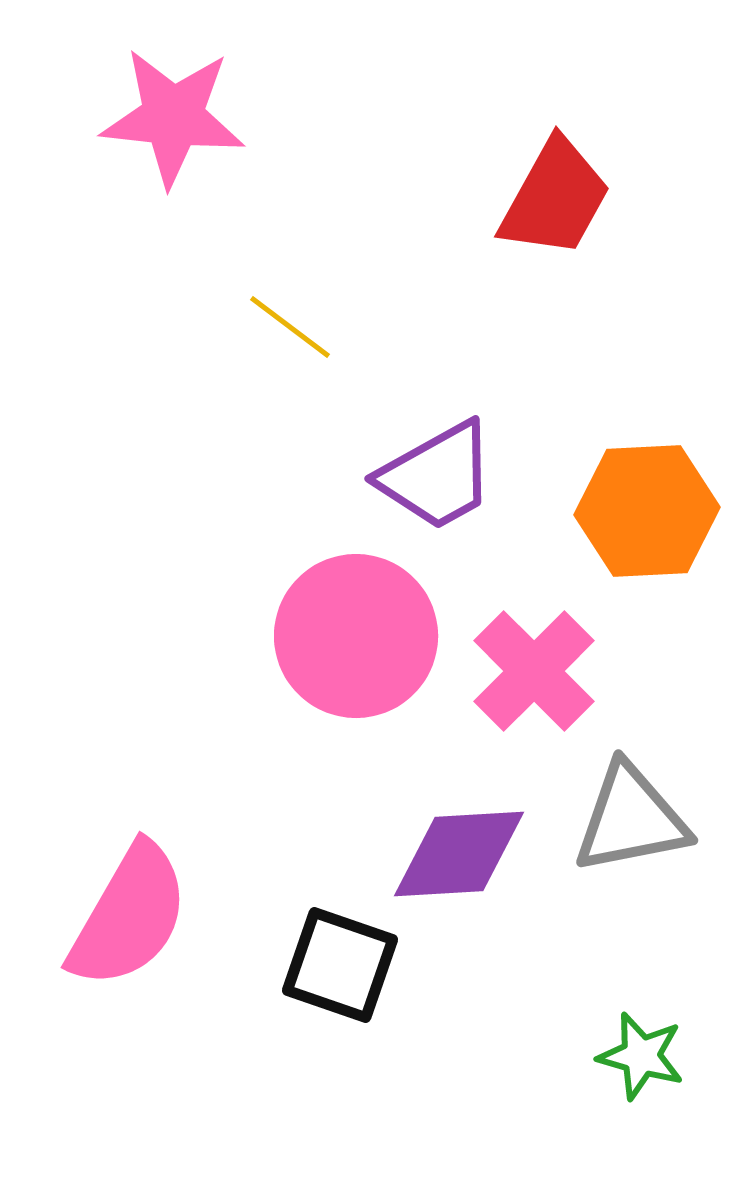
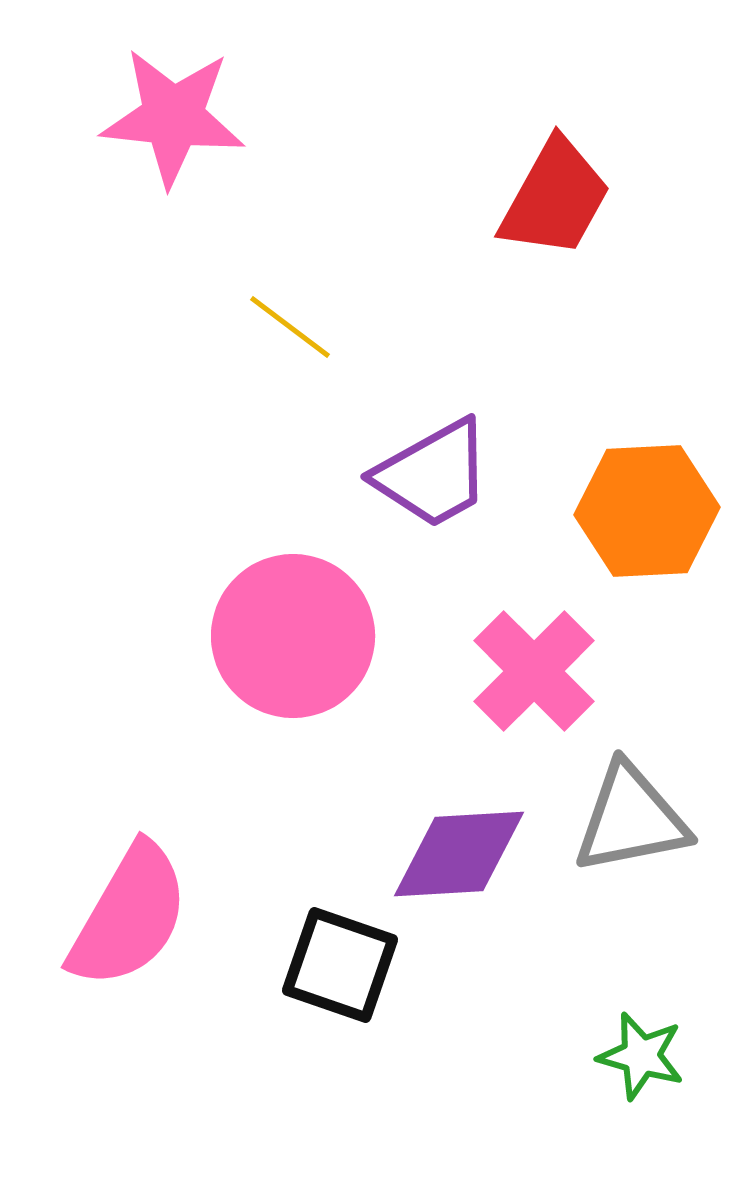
purple trapezoid: moved 4 px left, 2 px up
pink circle: moved 63 px left
